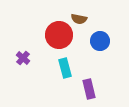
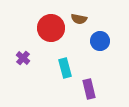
red circle: moved 8 px left, 7 px up
